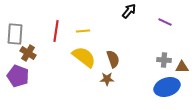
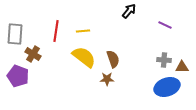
purple line: moved 3 px down
brown cross: moved 5 px right, 1 px down
